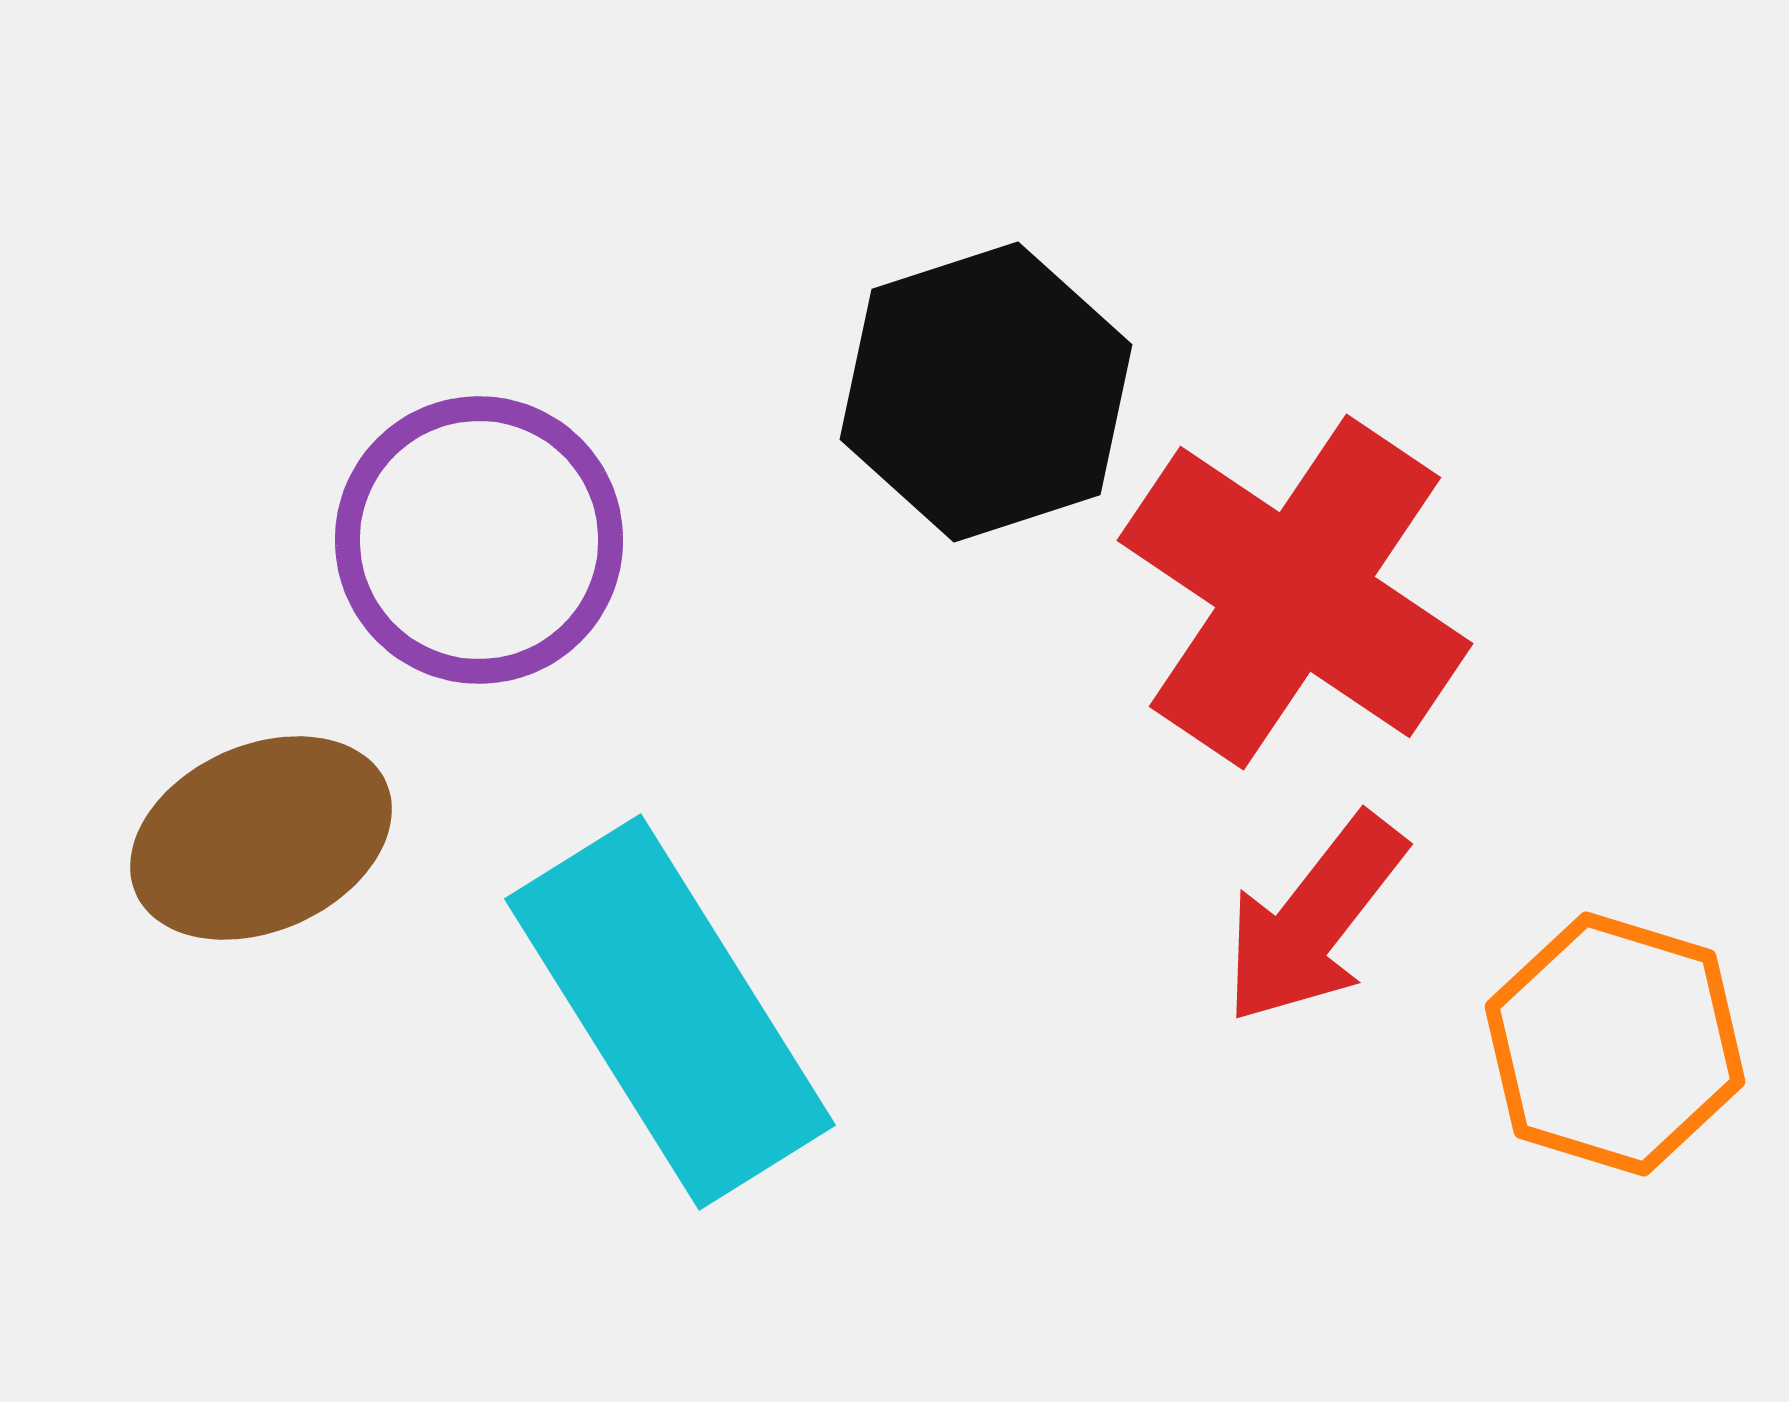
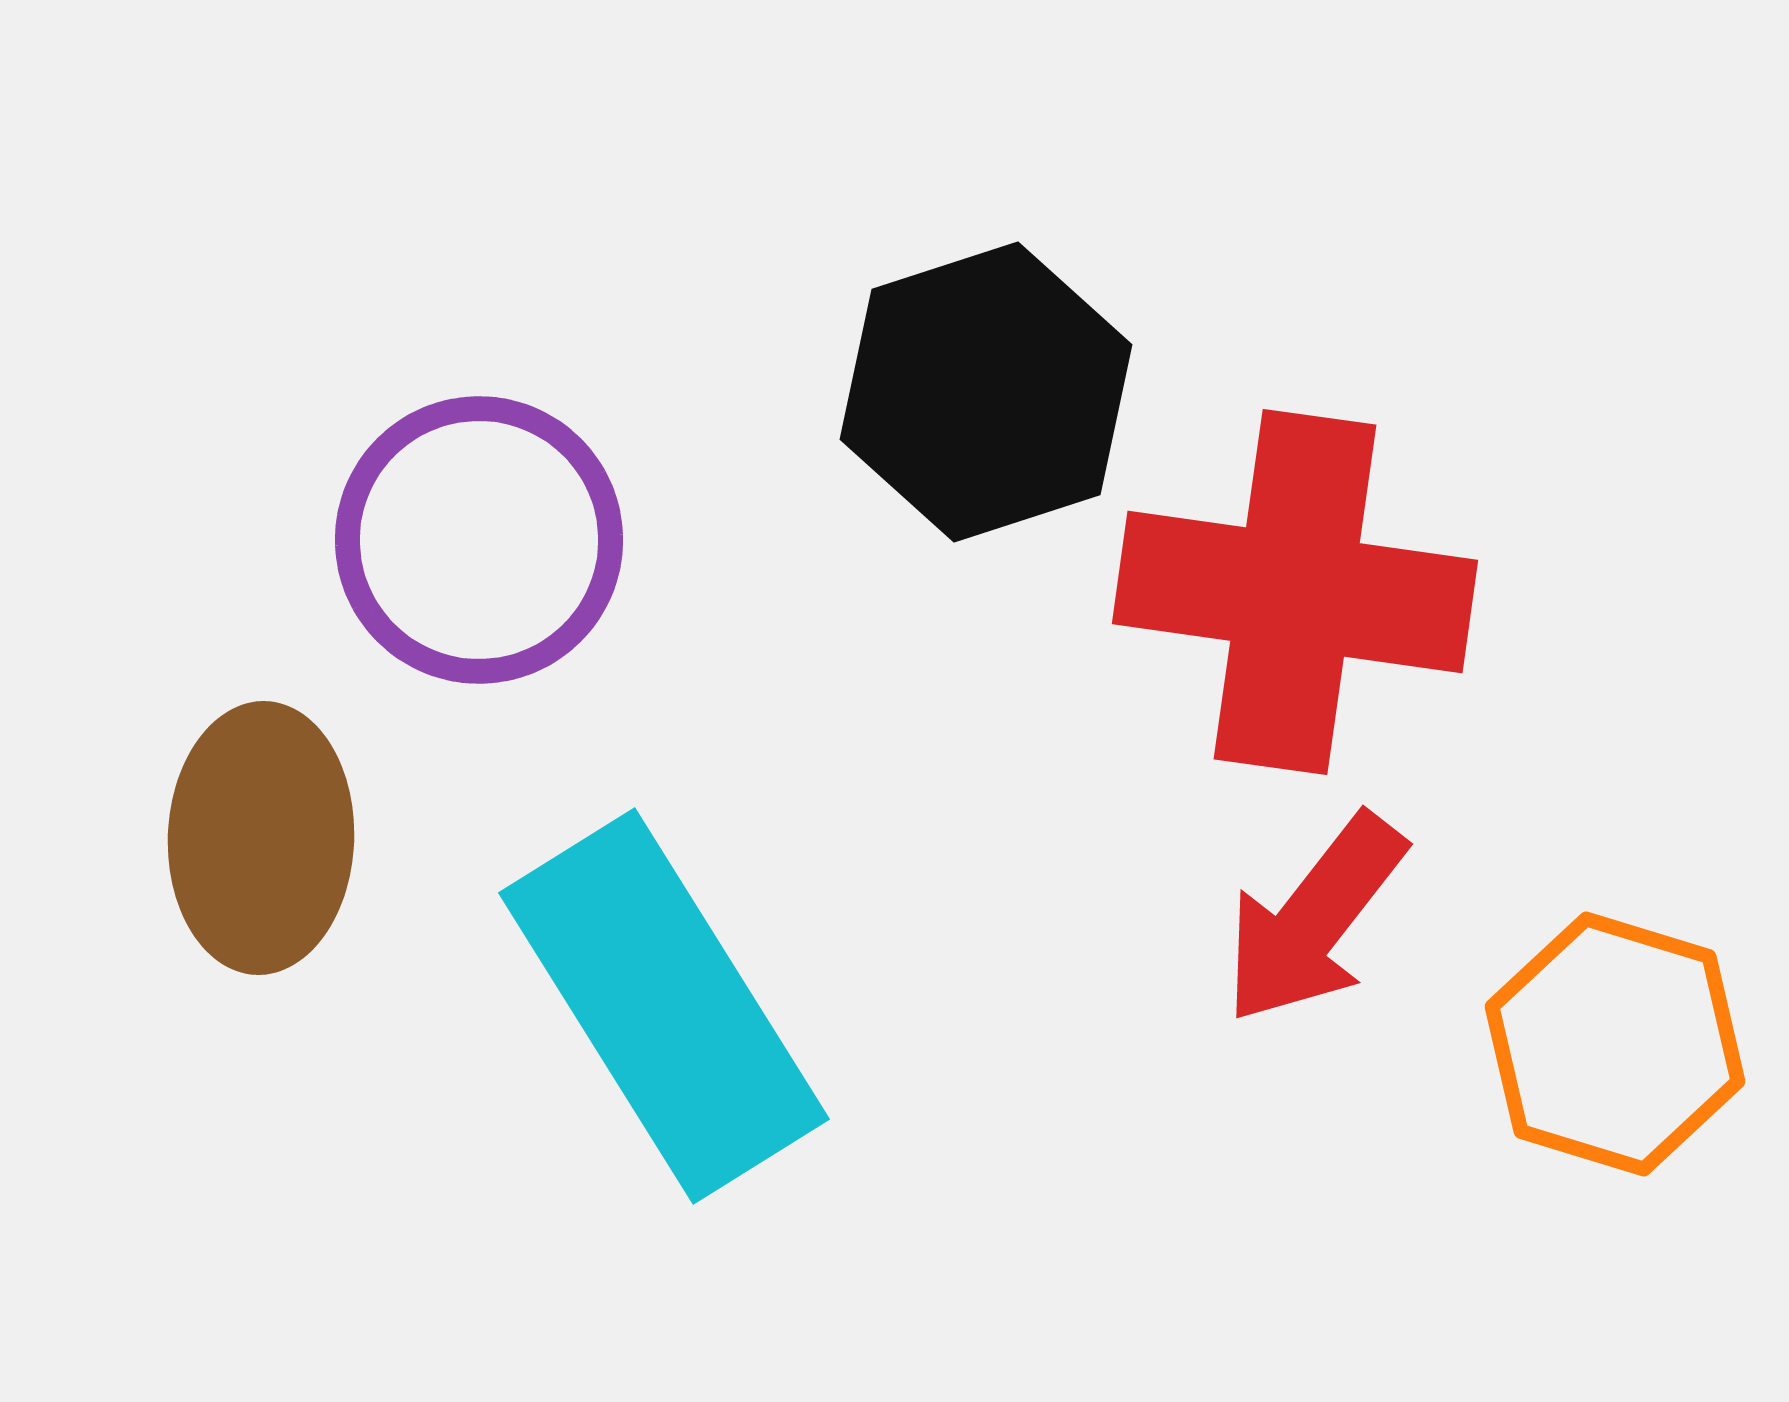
red cross: rotated 26 degrees counterclockwise
brown ellipse: rotated 64 degrees counterclockwise
cyan rectangle: moved 6 px left, 6 px up
